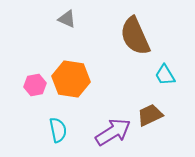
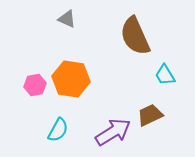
cyan semicircle: rotated 40 degrees clockwise
